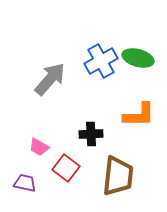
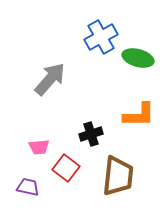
blue cross: moved 24 px up
black cross: rotated 15 degrees counterclockwise
pink trapezoid: rotated 35 degrees counterclockwise
purple trapezoid: moved 3 px right, 4 px down
